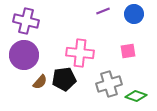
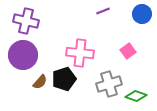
blue circle: moved 8 px right
pink square: rotated 28 degrees counterclockwise
purple circle: moved 1 px left
black pentagon: rotated 10 degrees counterclockwise
